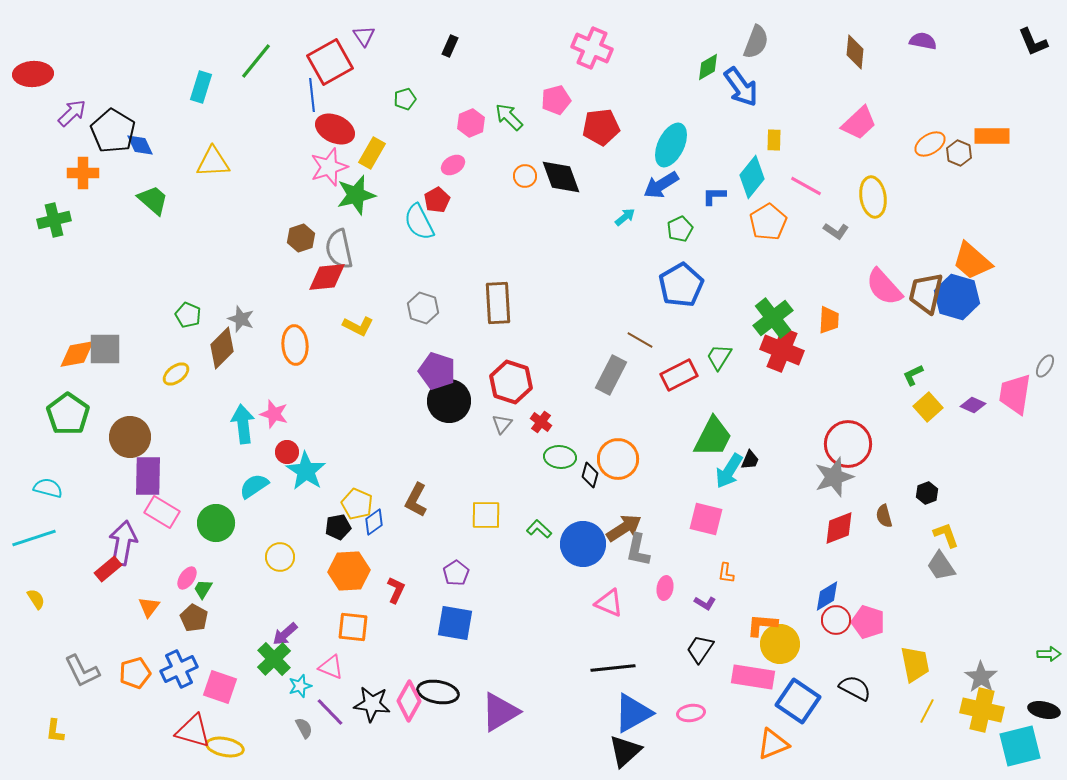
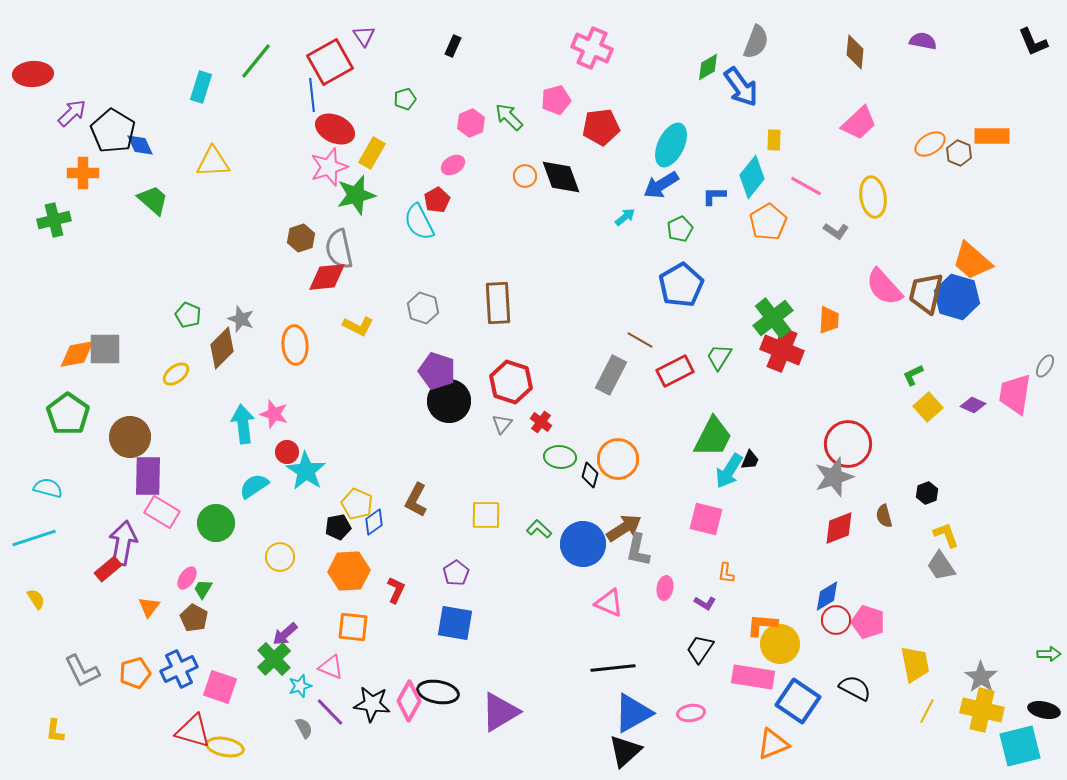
black rectangle at (450, 46): moved 3 px right
red rectangle at (679, 375): moved 4 px left, 4 px up
